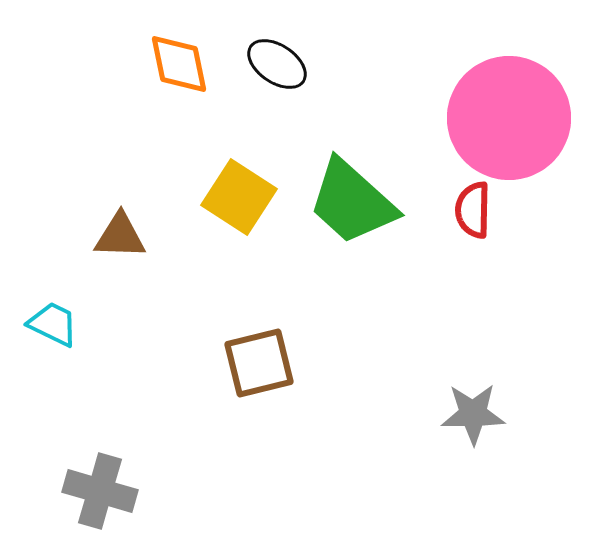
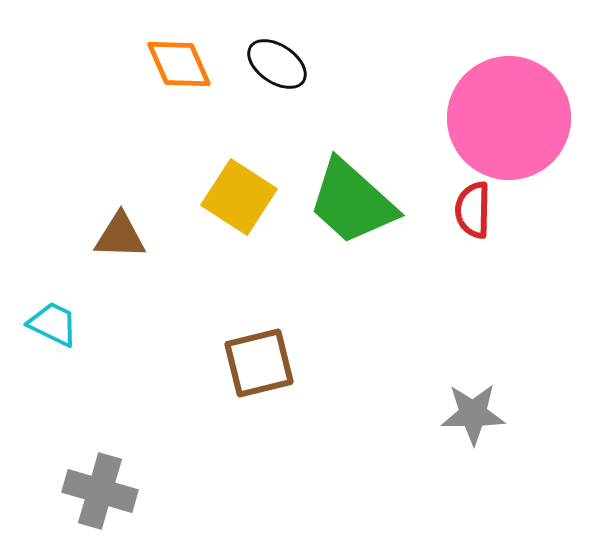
orange diamond: rotated 12 degrees counterclockwise
